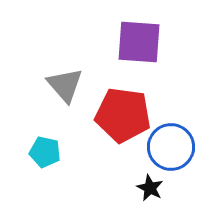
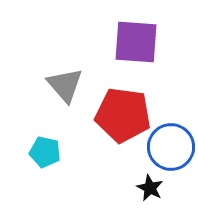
purple square: moved 3 px left
